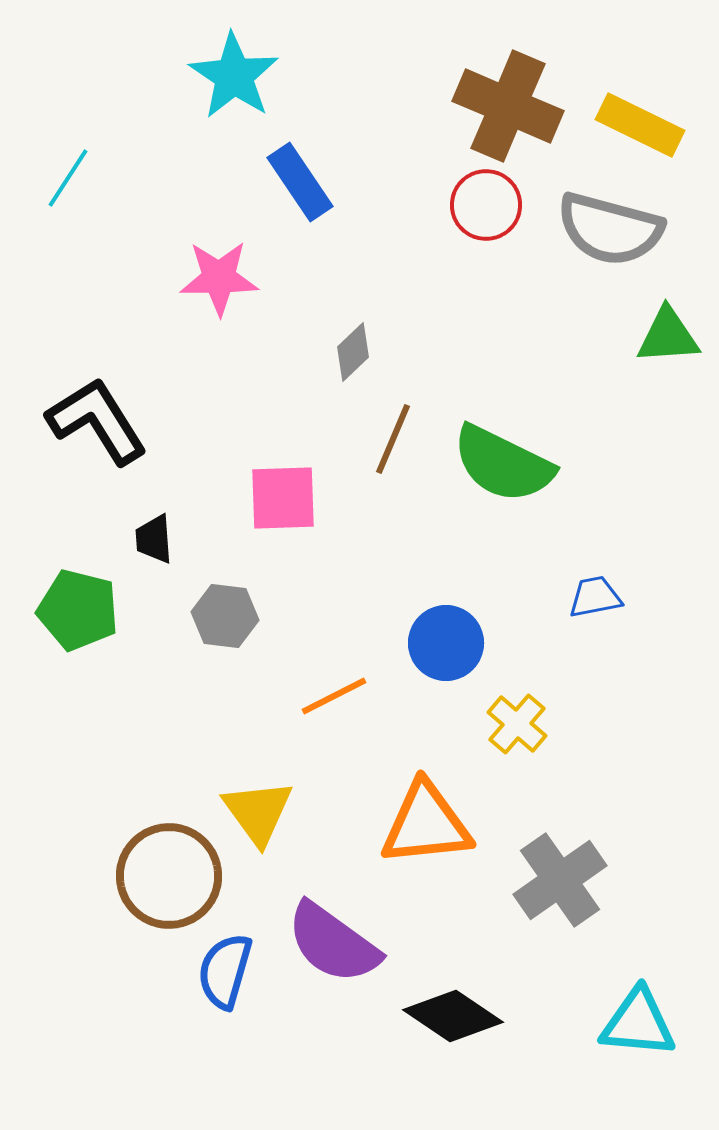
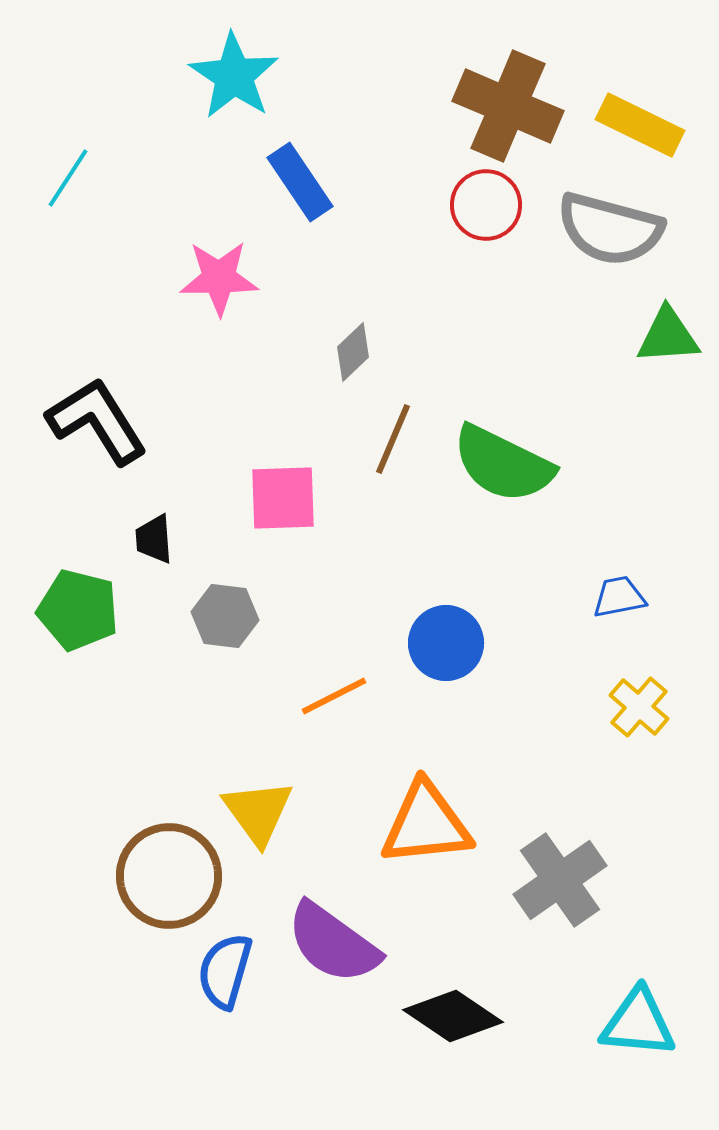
blue trapezoid: moved 24 px right
yellow cross: moved 122 px right, 17 px up
